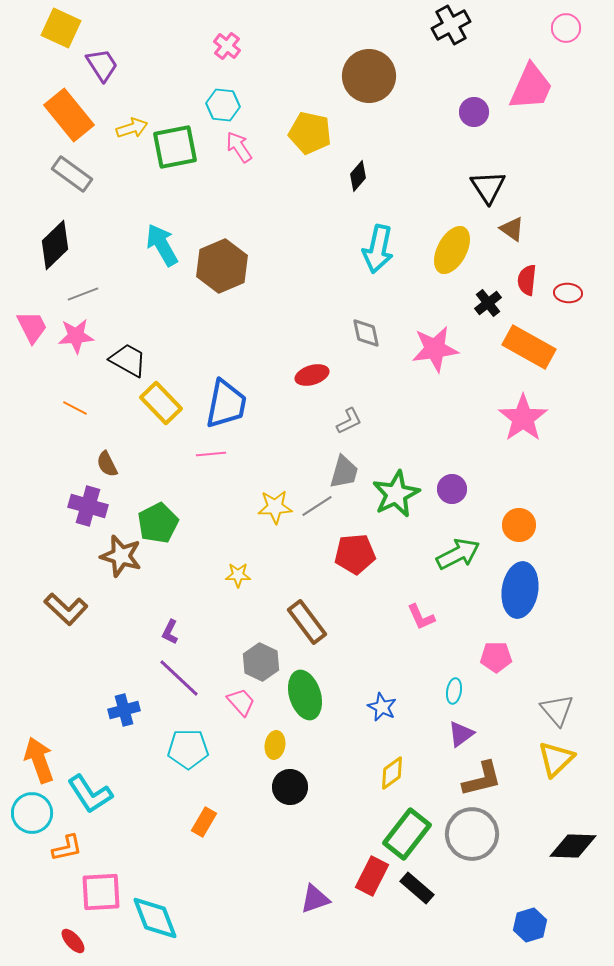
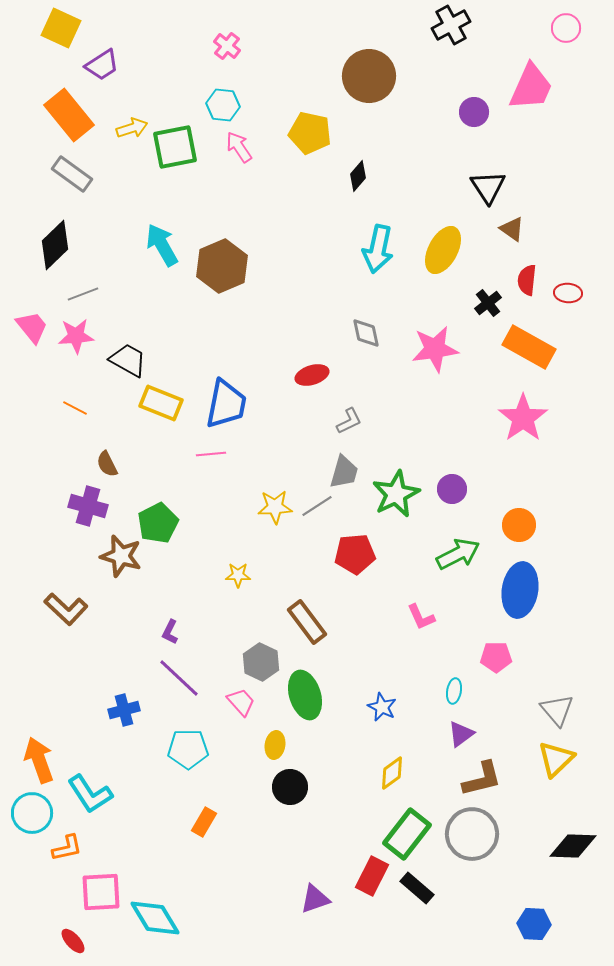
purple trapezoid at (102, 65): rotated 90 degrees clockwise
yellow ellipse at (452, 250): moved 9 px left
pink trapezoid at (32, 327): rotated 12 degrees counterclockwise
yellow rectangle at (161, 403): rotated 24 degrees counterclockwise
cyan diamond at (155, 918): rotated 10 degrees counterclockwise
blue hexagon at (530, 925): moved 4 px right, 1 px up; rotated 20 degrees clockwise
